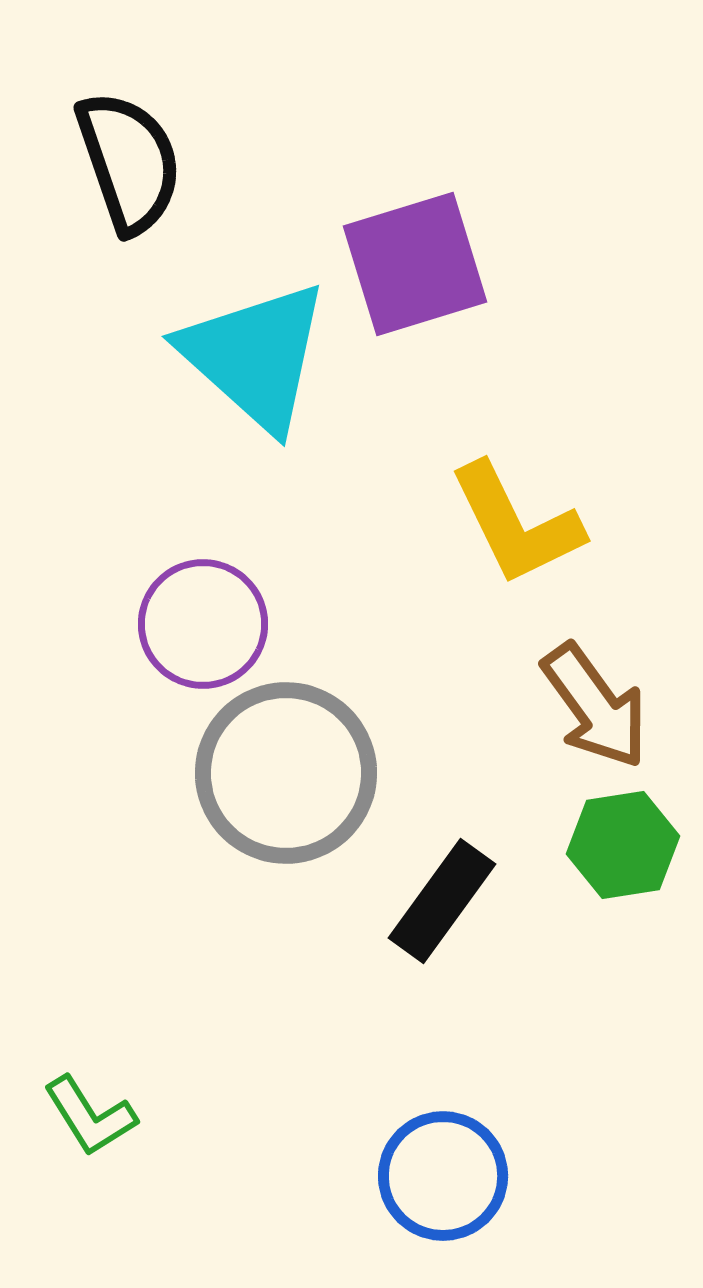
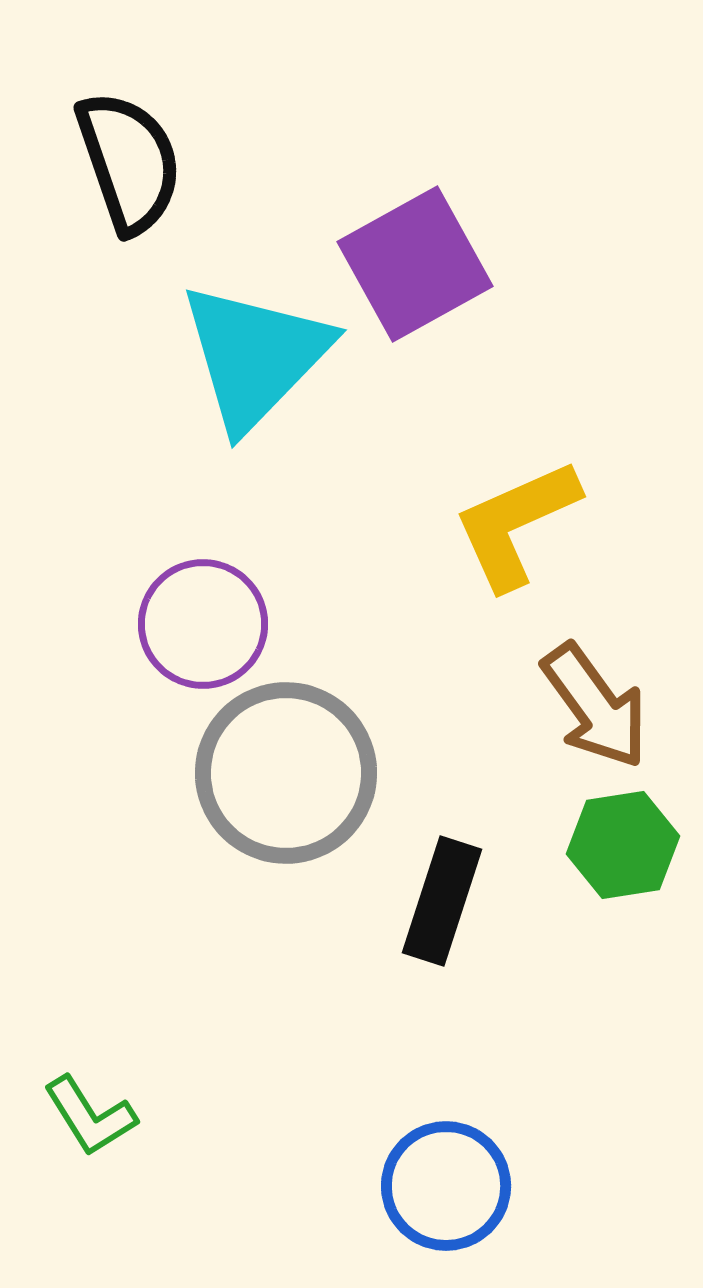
purple square: rotated 12 degrees counterclockwise
cyan triangle: rotated 32 degrees clockwise
yellow L-shape: rotated 92 degrees clockwise
black rectangle: rotated 18 degrees counterclockwise
blue circle: moved 3 px right, 10 px down
